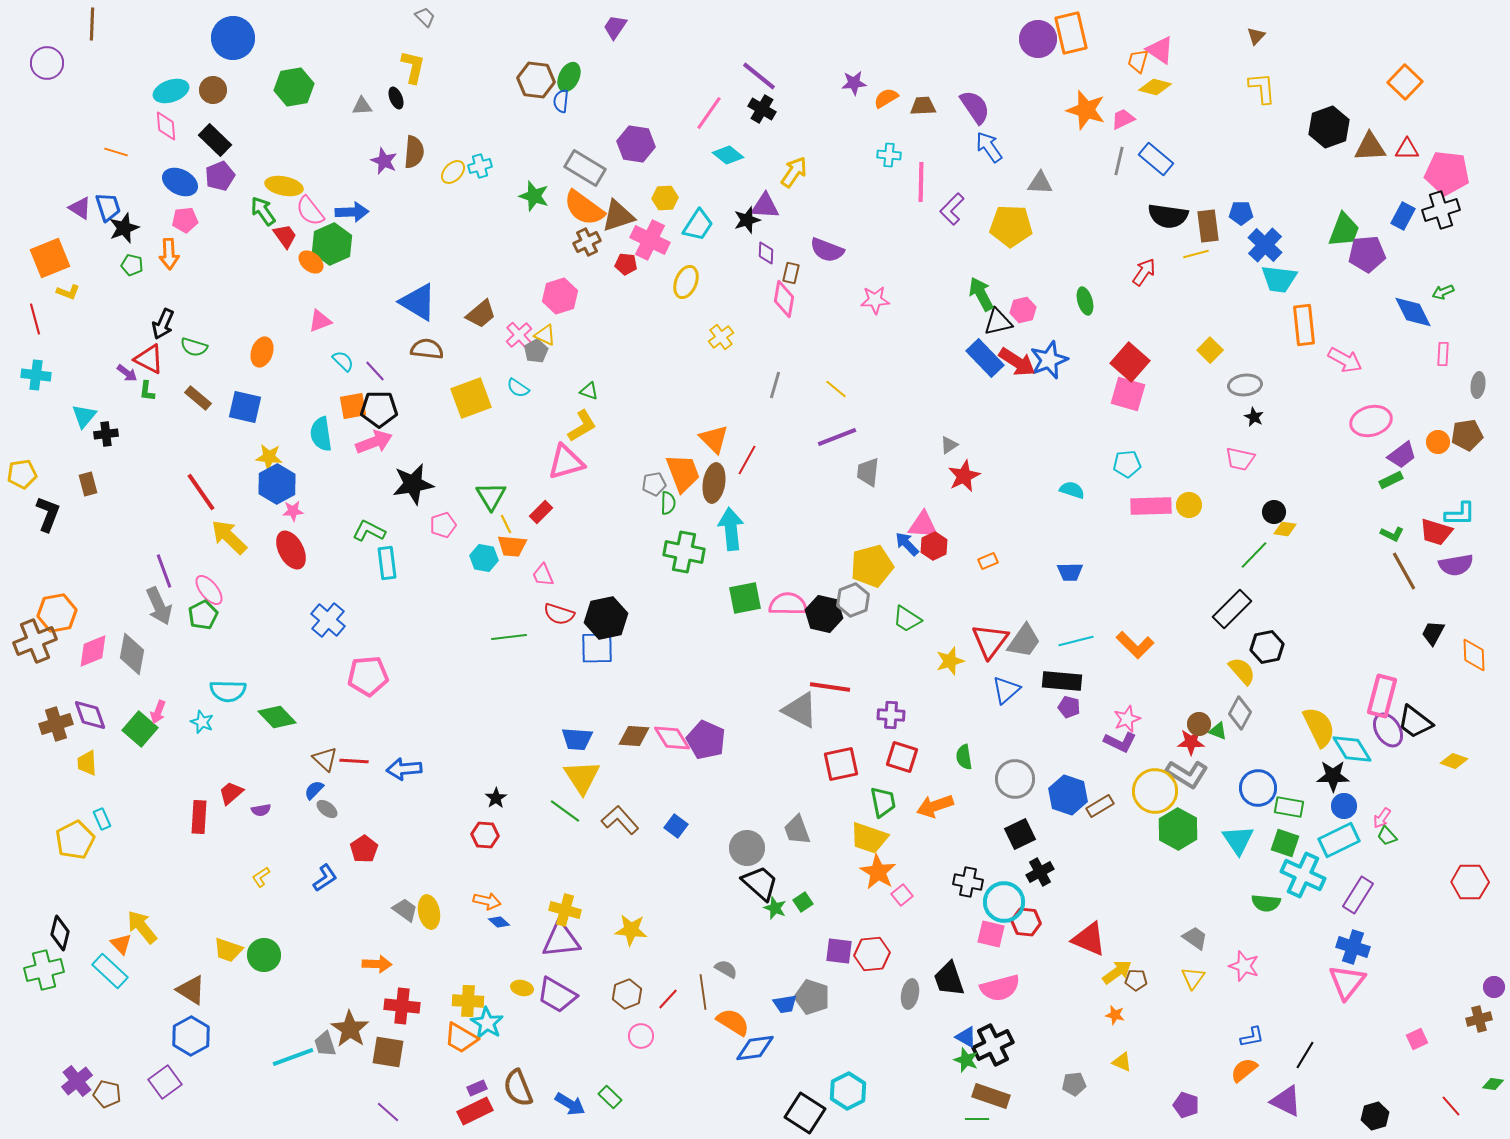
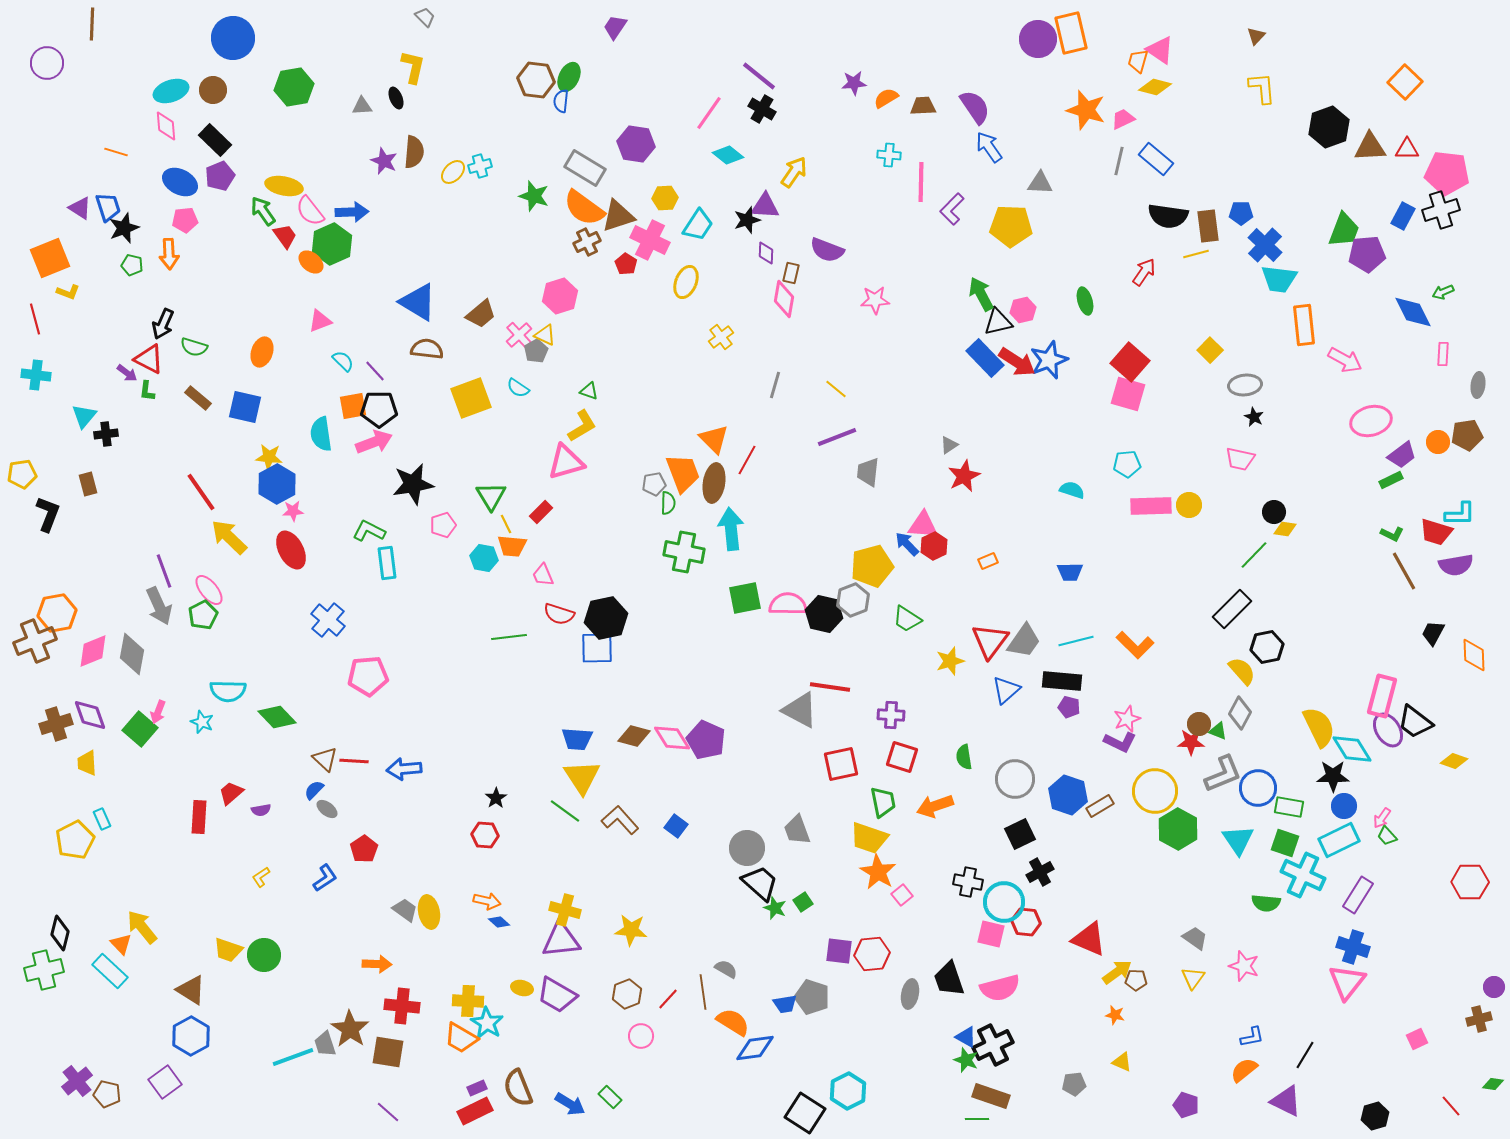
red pentagon at (626, 264): rotated 25 degrees clockwise
brown diamond at (634, 736): rotated 12 degrees clockwise
gray L-shape at (1187, 774): moved 36 px right; rotated 54 degrees counterclockwise
